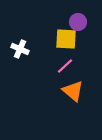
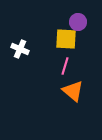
pink line: rotated 30 degrees counterclockwise
